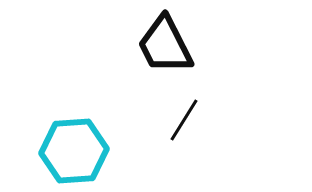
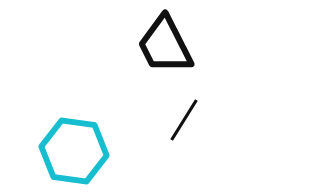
cyan hexagon: rotated 12 degrees clockwise
